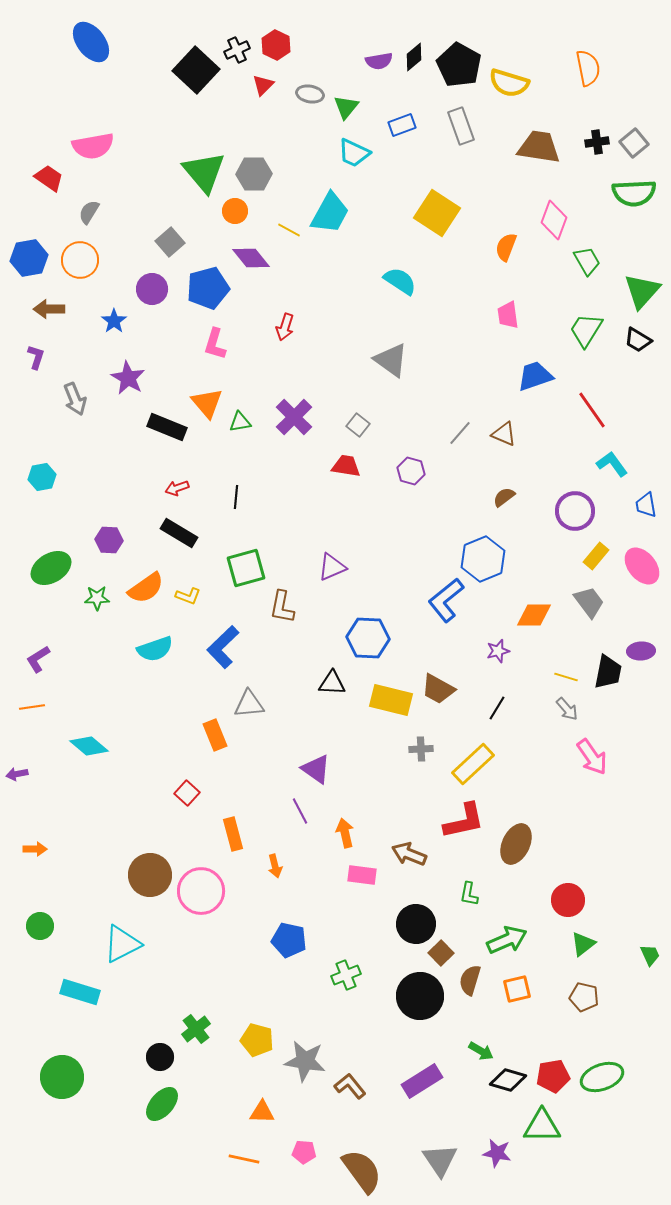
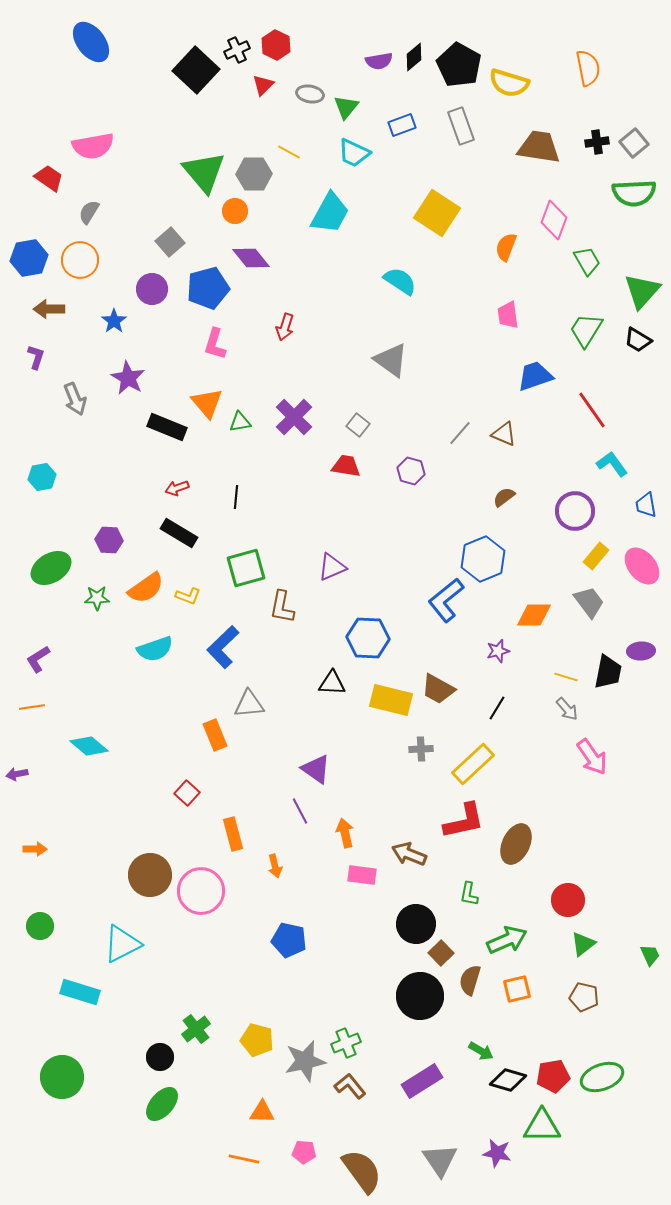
yellow line at (289, 230): moved 78 px up
green cross at (346, 975): moved 68 px down
gray star at (305, 1061): rotated 21 degrees counterclockwise
